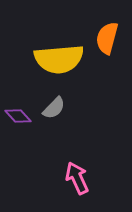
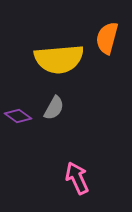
gray semicircle: rotated 15 degrees counterclockwise
purple diamond: rotated 12 degrees counterclockwise
